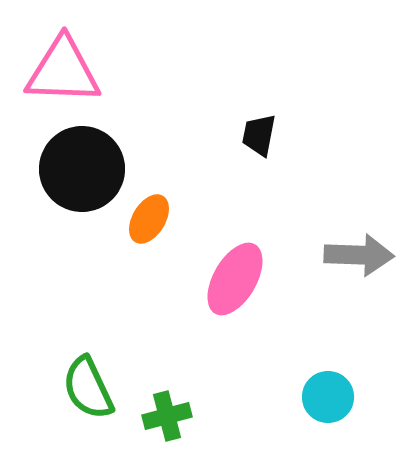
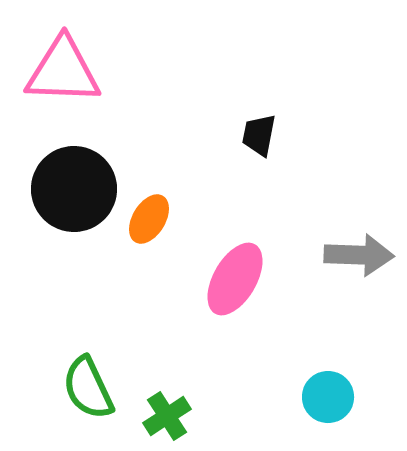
black circle: moved 8 px left, 20 px down
green cross: rotated 18 degrees counterclockwise
